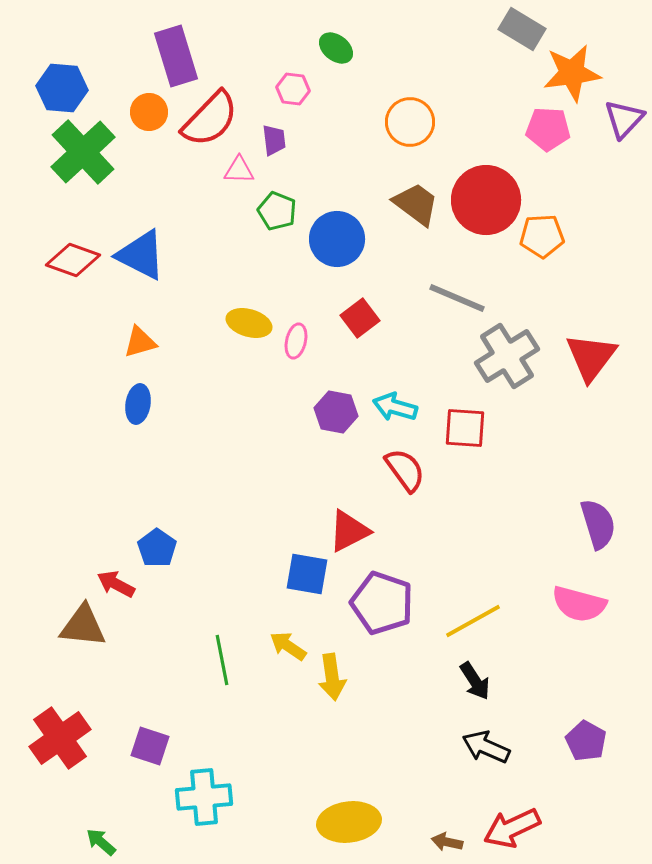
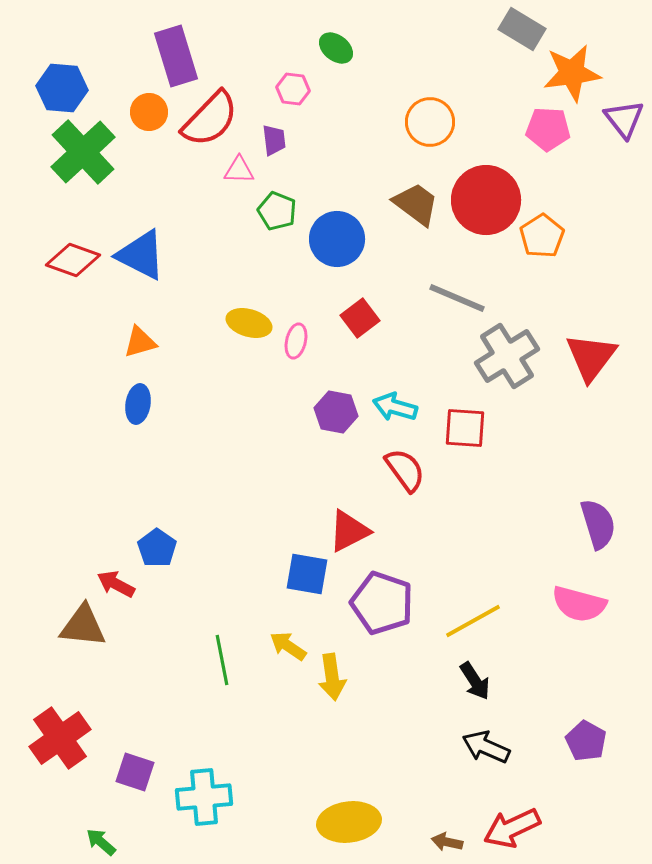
purple triangle at (624, 119): rotated 21 degrees counterclockwise
orange circle at (410, 122): moved 20 px right
orange pentagon at (542, 236): rotated 30 degrees counterclockwise
purple square at (150, 746): moved 15 px left, 26 px down
